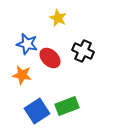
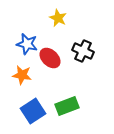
blue square: moved 4 px left
